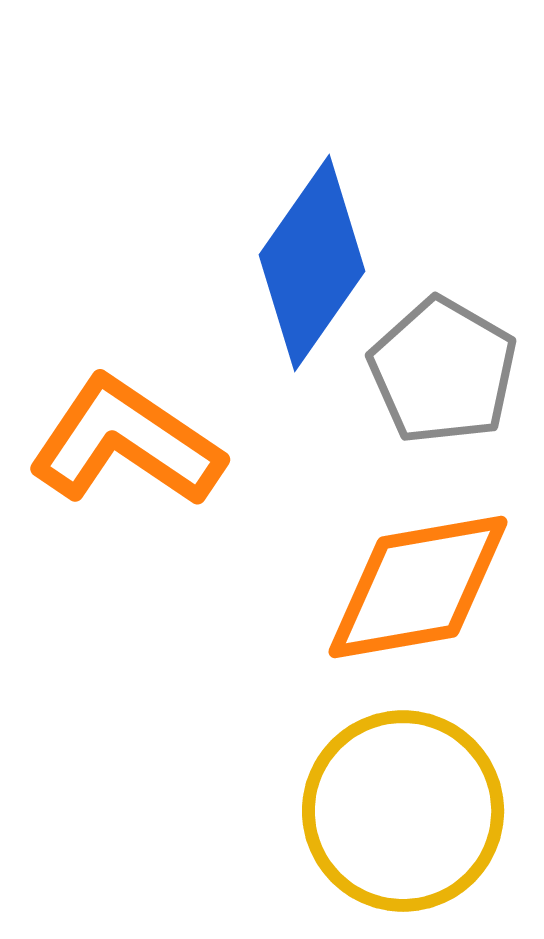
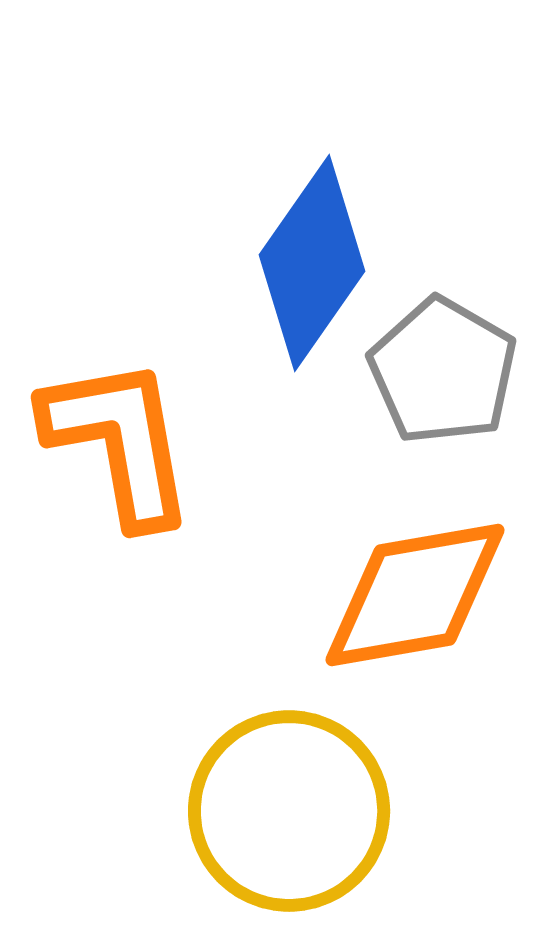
orange L-shape: moved 7 px left, 1 px up; rotated 46 degrees clockwise
orange diamond: moved 3 px left, 8 px down
yellow circle: moved 114 px left
